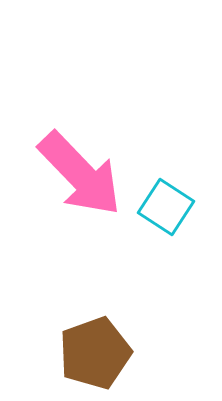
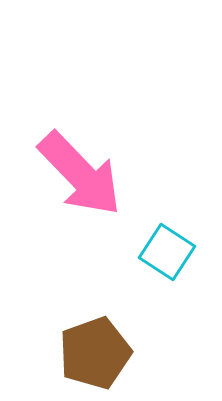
cyan square: moved 1 px right, 45 px down
